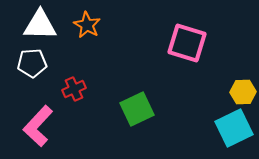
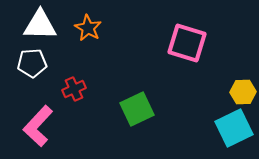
orange star: moved 1 px right, 3 px down
